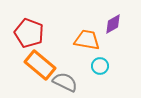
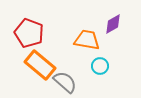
gray semicircle: rotated 15 degrees clockwise
